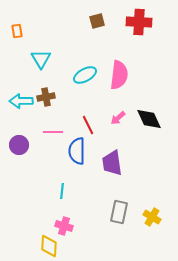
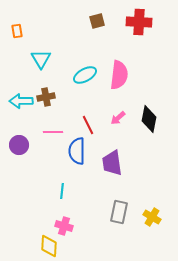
black diamond: rotated 36 degrees clockwise
